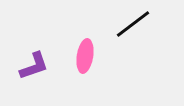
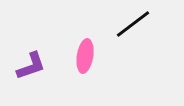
purple L-shape: moved 3 px left
